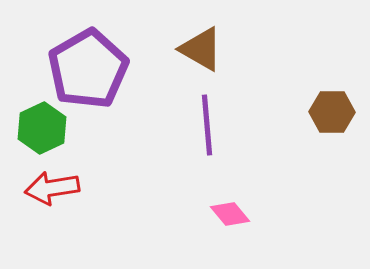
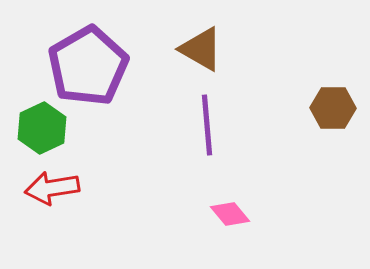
purple pentagon: moved 3 px up
brown hexagon: moved 1 px right, 4 px up
